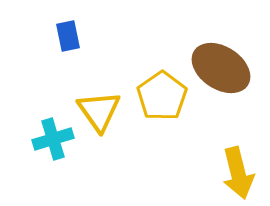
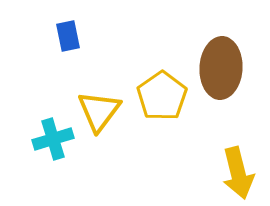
brown ellipse: rotated 60 degrees clockwise
yellow triangle: rotated 12 degrees clockwise
